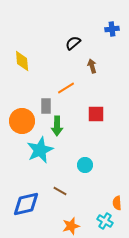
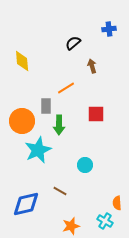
blue cross: moved 3 px left
green arrow: moved 2 px right, 1 px up
cyan star: moved 2 px left
